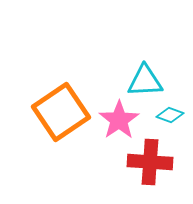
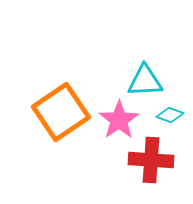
red cross: moved 1 px right, 2 px up
